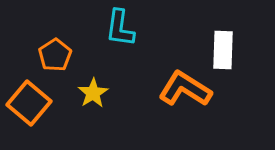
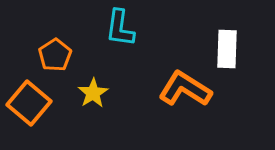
white rectangle: moved 4 px right, 1 px up
